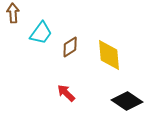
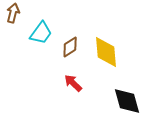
brown arrow: rotated 18 degrees clockwise
yellow diamond: moved 3 px left, 3 px up
red arrow: moved 7 px right, 10 px up
black diamond: rotated 40 degrees clockwise
